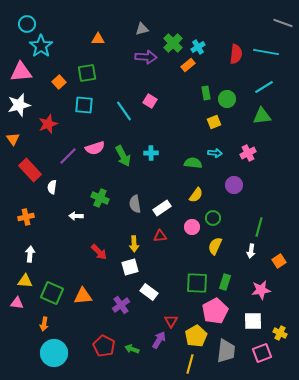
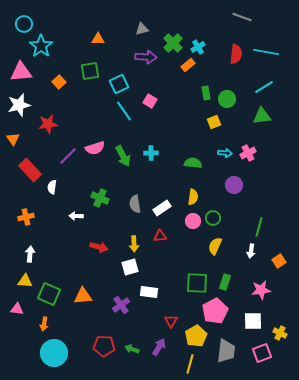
gray line at (283, 23): moved 41 px left, 6 px up
cyan circle at (27, 24): moved 3 px left
green square at (87, 73): moved 3 px right, 2 px up
cyan square at (84, 105): moved 35 px right, 21 px up; rotated 30 degrees counterclockwise
red star at (48, 124): rotated 12 degrees clockwise
cyan arrow at (215, 153): moved 10 px right
yellow semicircle at (196, 195): moved 3 px left, 2 px down; rotated 28 degrees counterclockwise
pink circle at (192, 227): moved 1 px right, 6 px up
red arrow at (99, 252): moved 5 px up; rotated 30 degrees counterclockwise
white rectangle at (149, 292): rotated 30 degrees counterclockwise
green square at (52, 293): moved 3 px left, 1 px down
pink triangle at (17, 303): moved 6 px down
purple arrow at (159, 340): moved 7 px down
red pentagon at (104, 346): rotated 25 degrees counterclockwise
